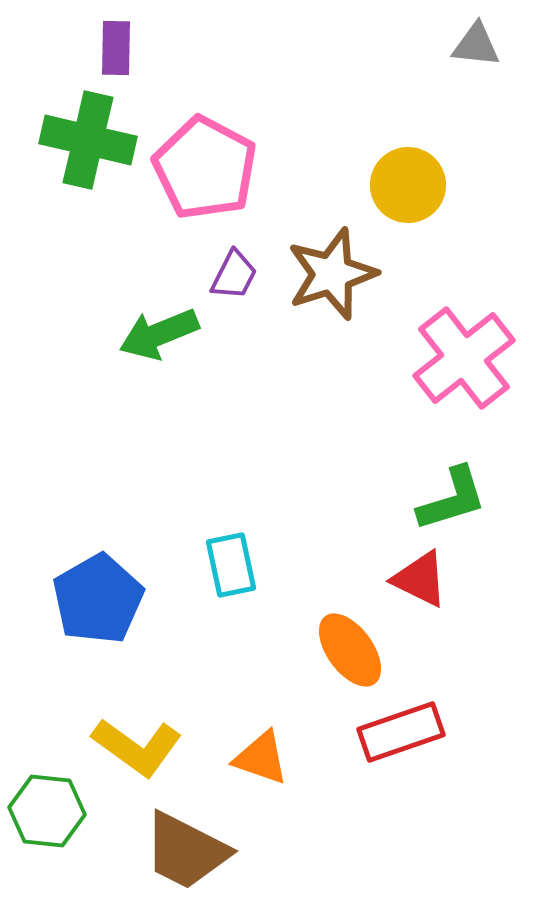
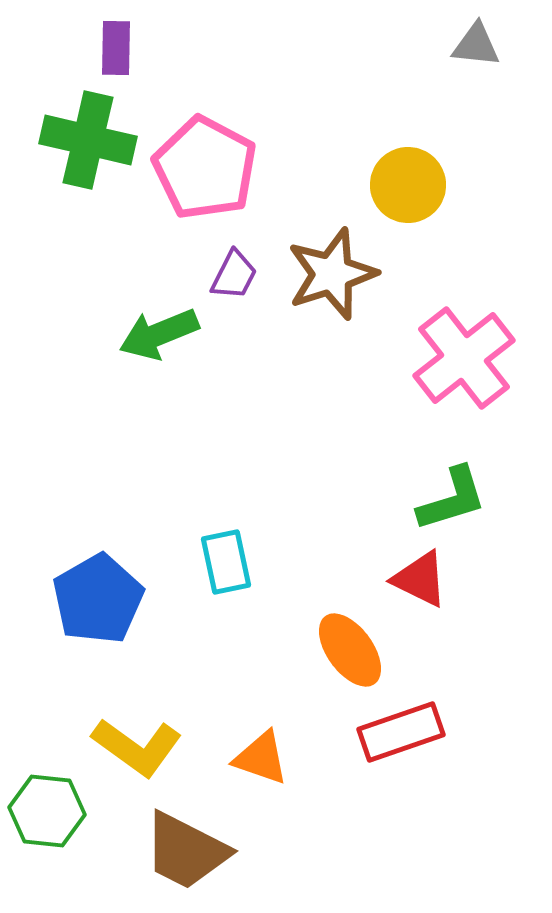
cyan rectangle: moved 5 px left, 3 px up
